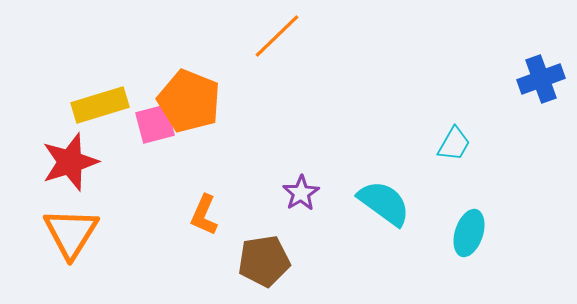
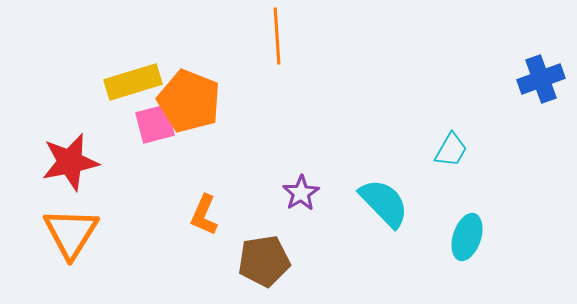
orange line: rotated 50 degrees counterclockwise
yellow rectangle: moved 33 px right, 23 px up
cyan trapezoid: moved 3 px left, 6 px down
red star: rotated 6 degrees clockwise
cyan semicircle: rotated 10 degrees clockwise
cyan ellipse: moved 2 px left, 4 px down
